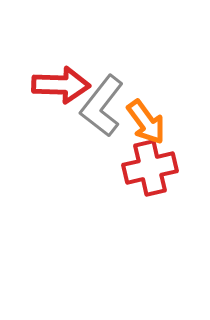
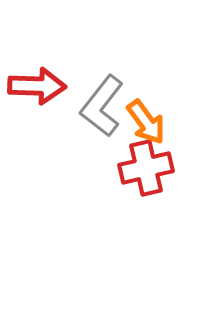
red arrow: moved 24 px left, 1 px down
red cross: moved 4 px left
